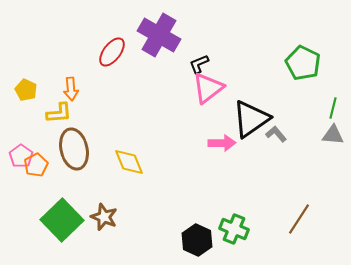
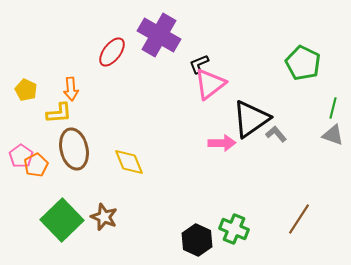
pink triangle: moved 2 px right, 4 px up
gray triangle: rotated 15 degrees clockwise
